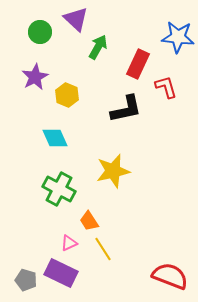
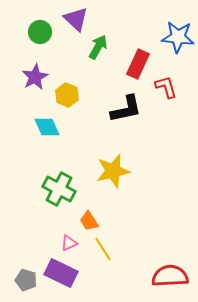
cyan diamond: moved 8 px left, 11 px up
red semicircle: rotated 24 degrees counterclockwise
